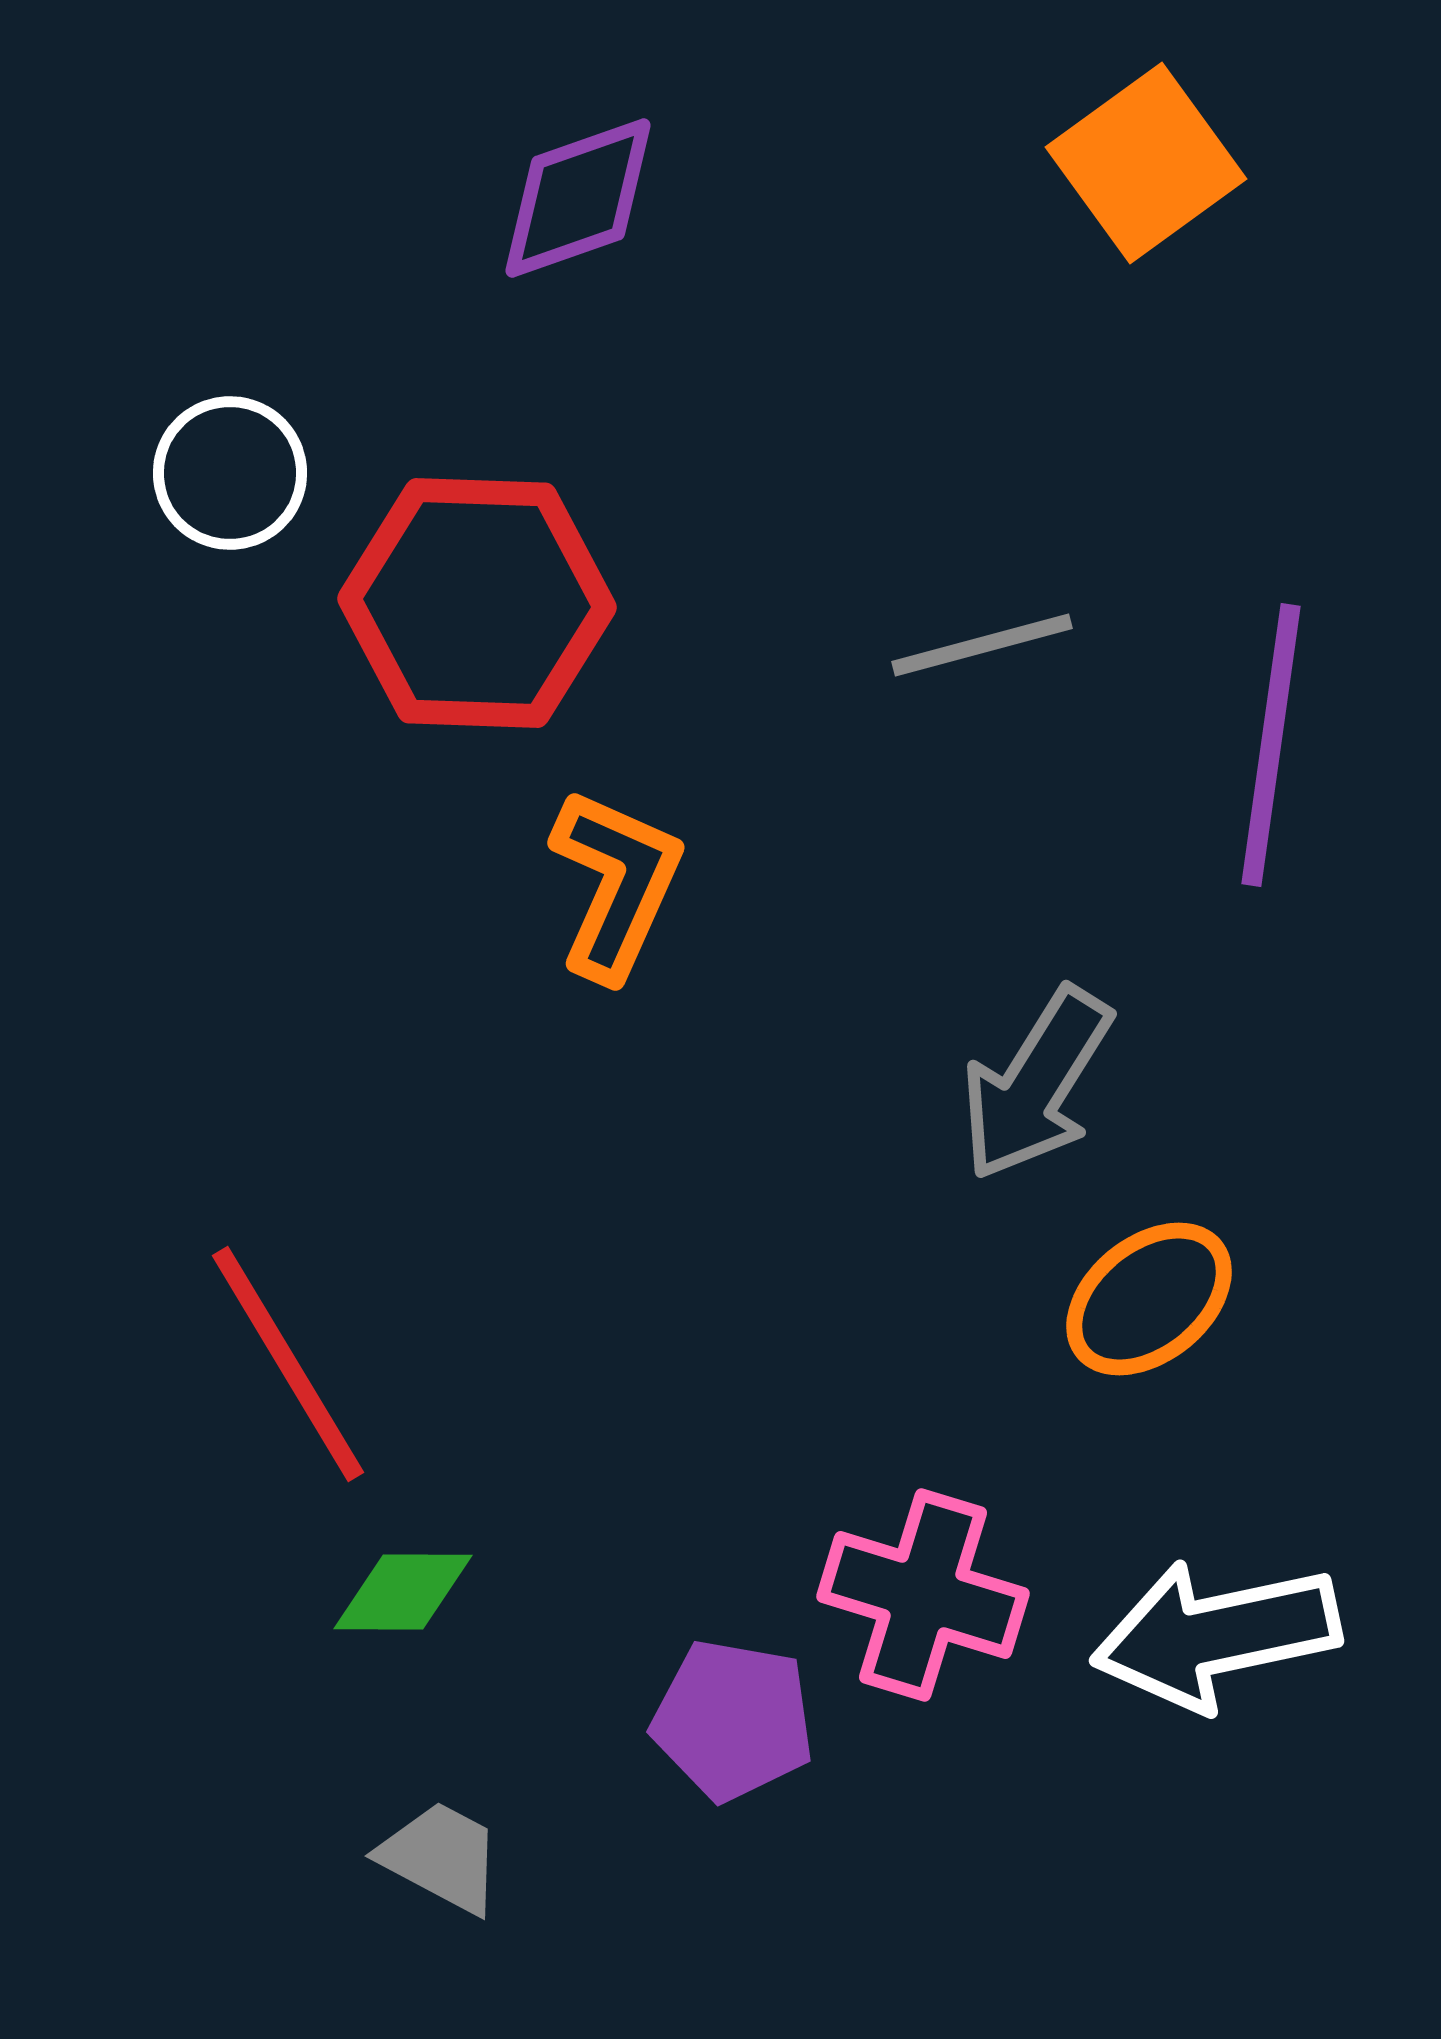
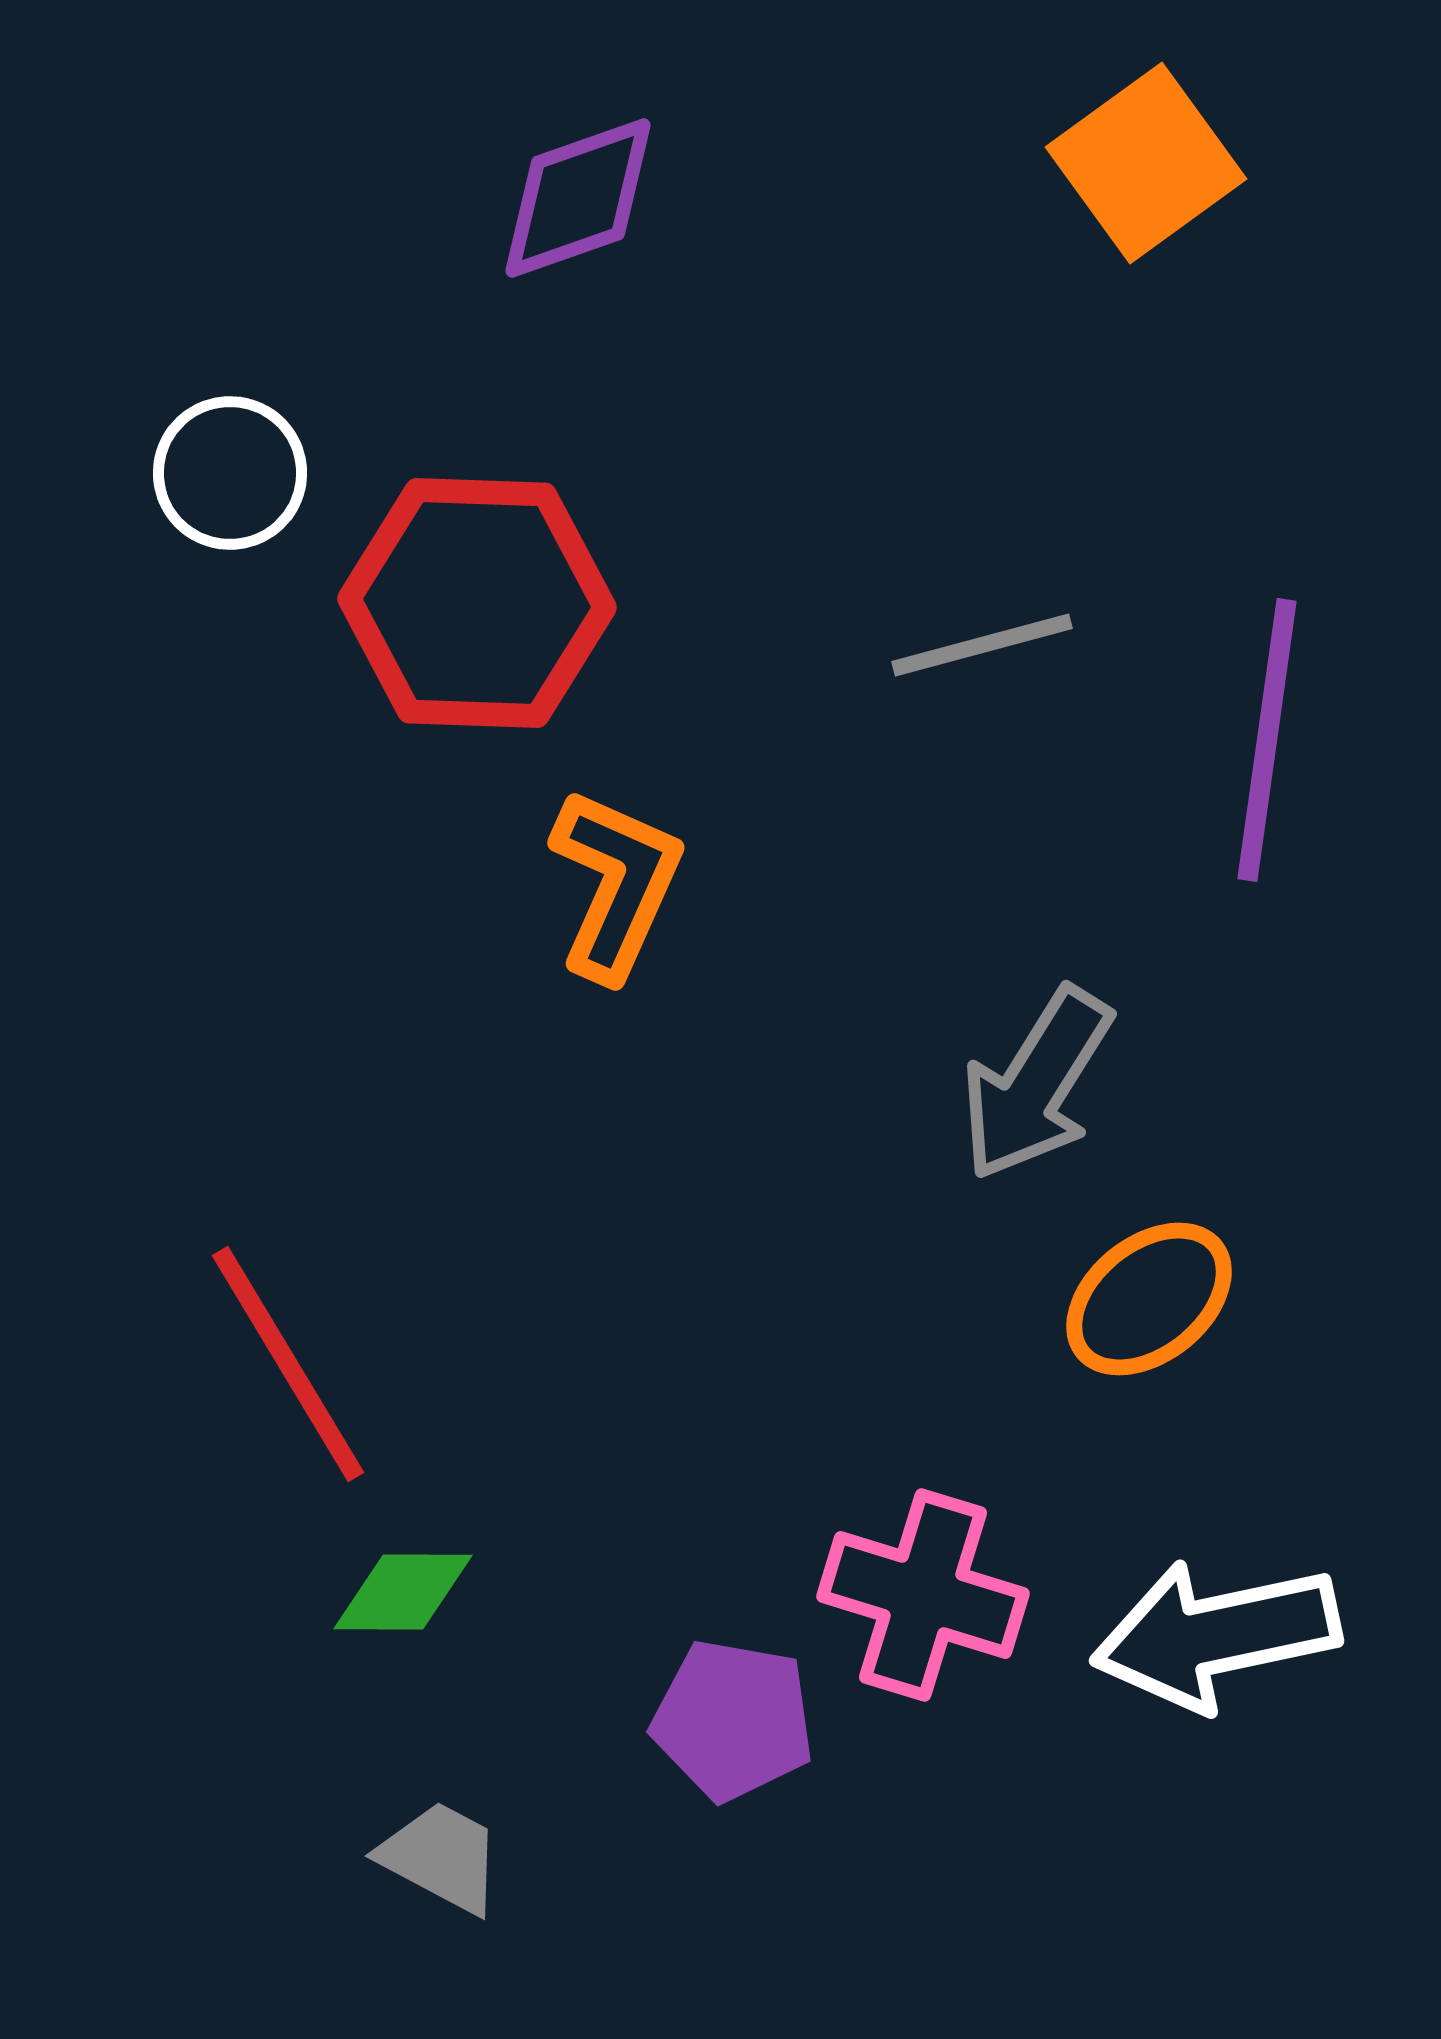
purple line: moved 4 px left, 5 px up
